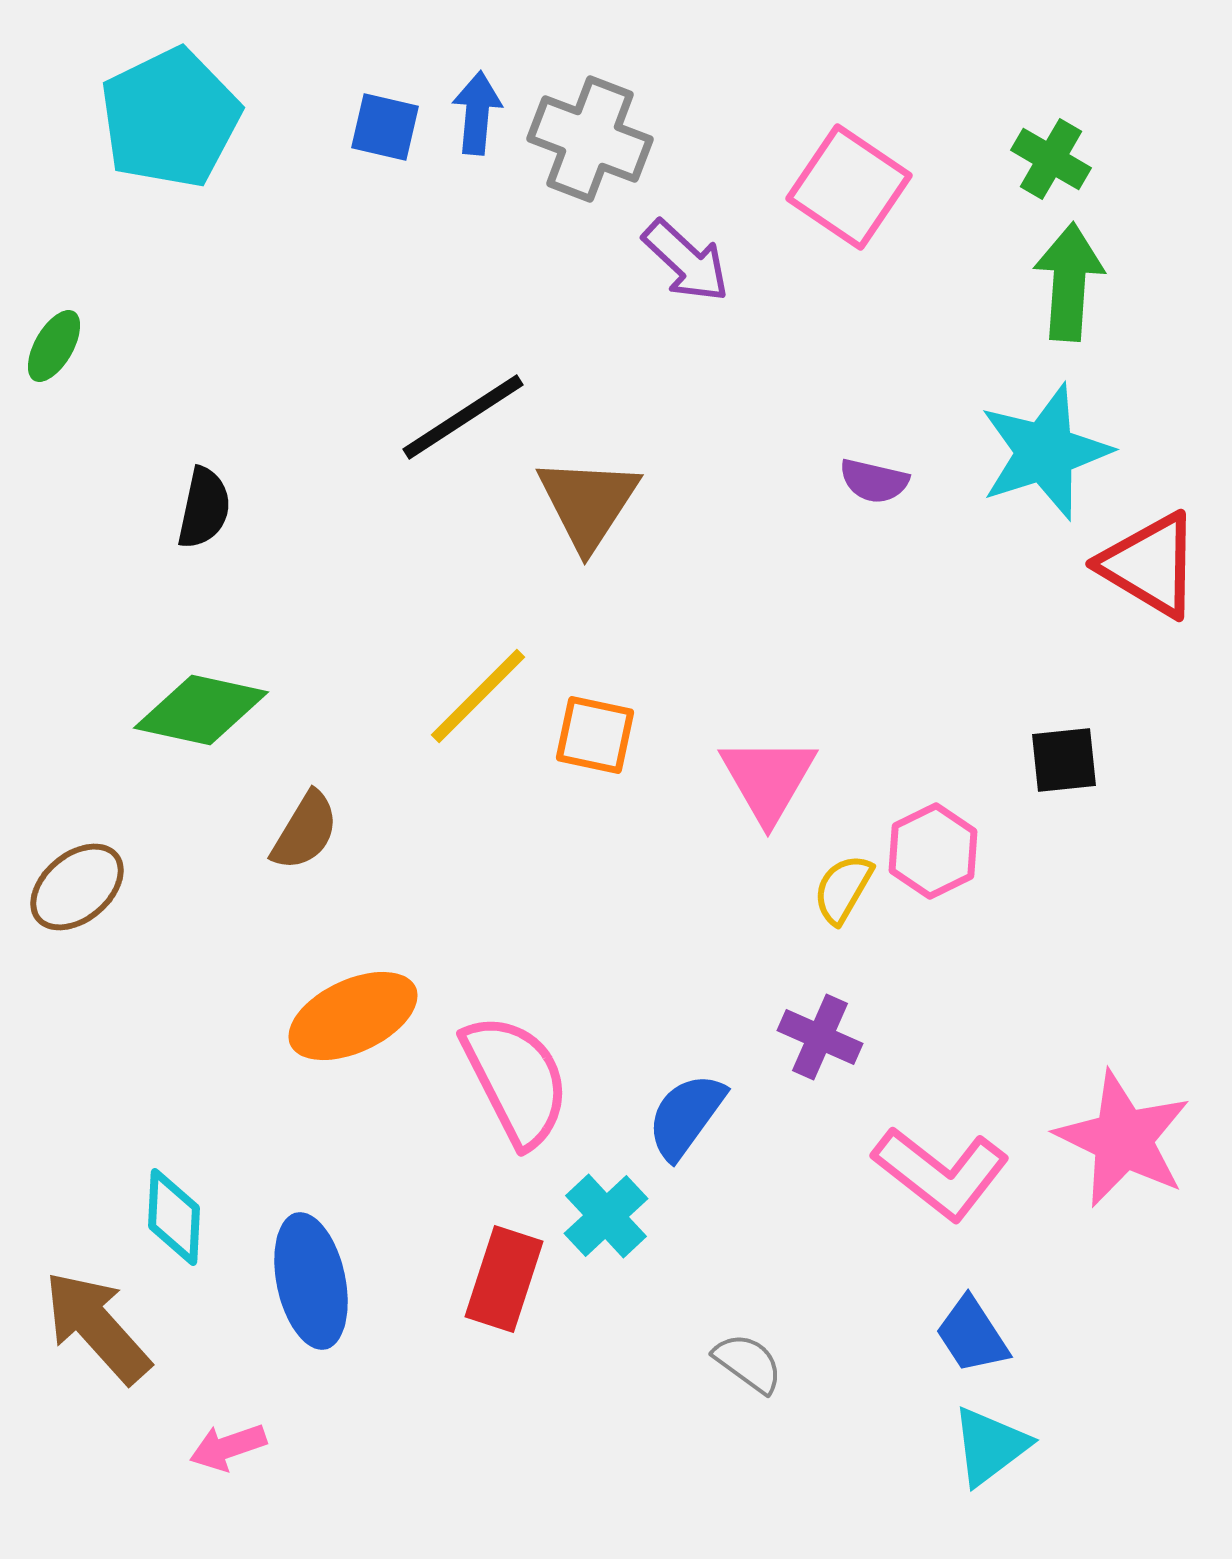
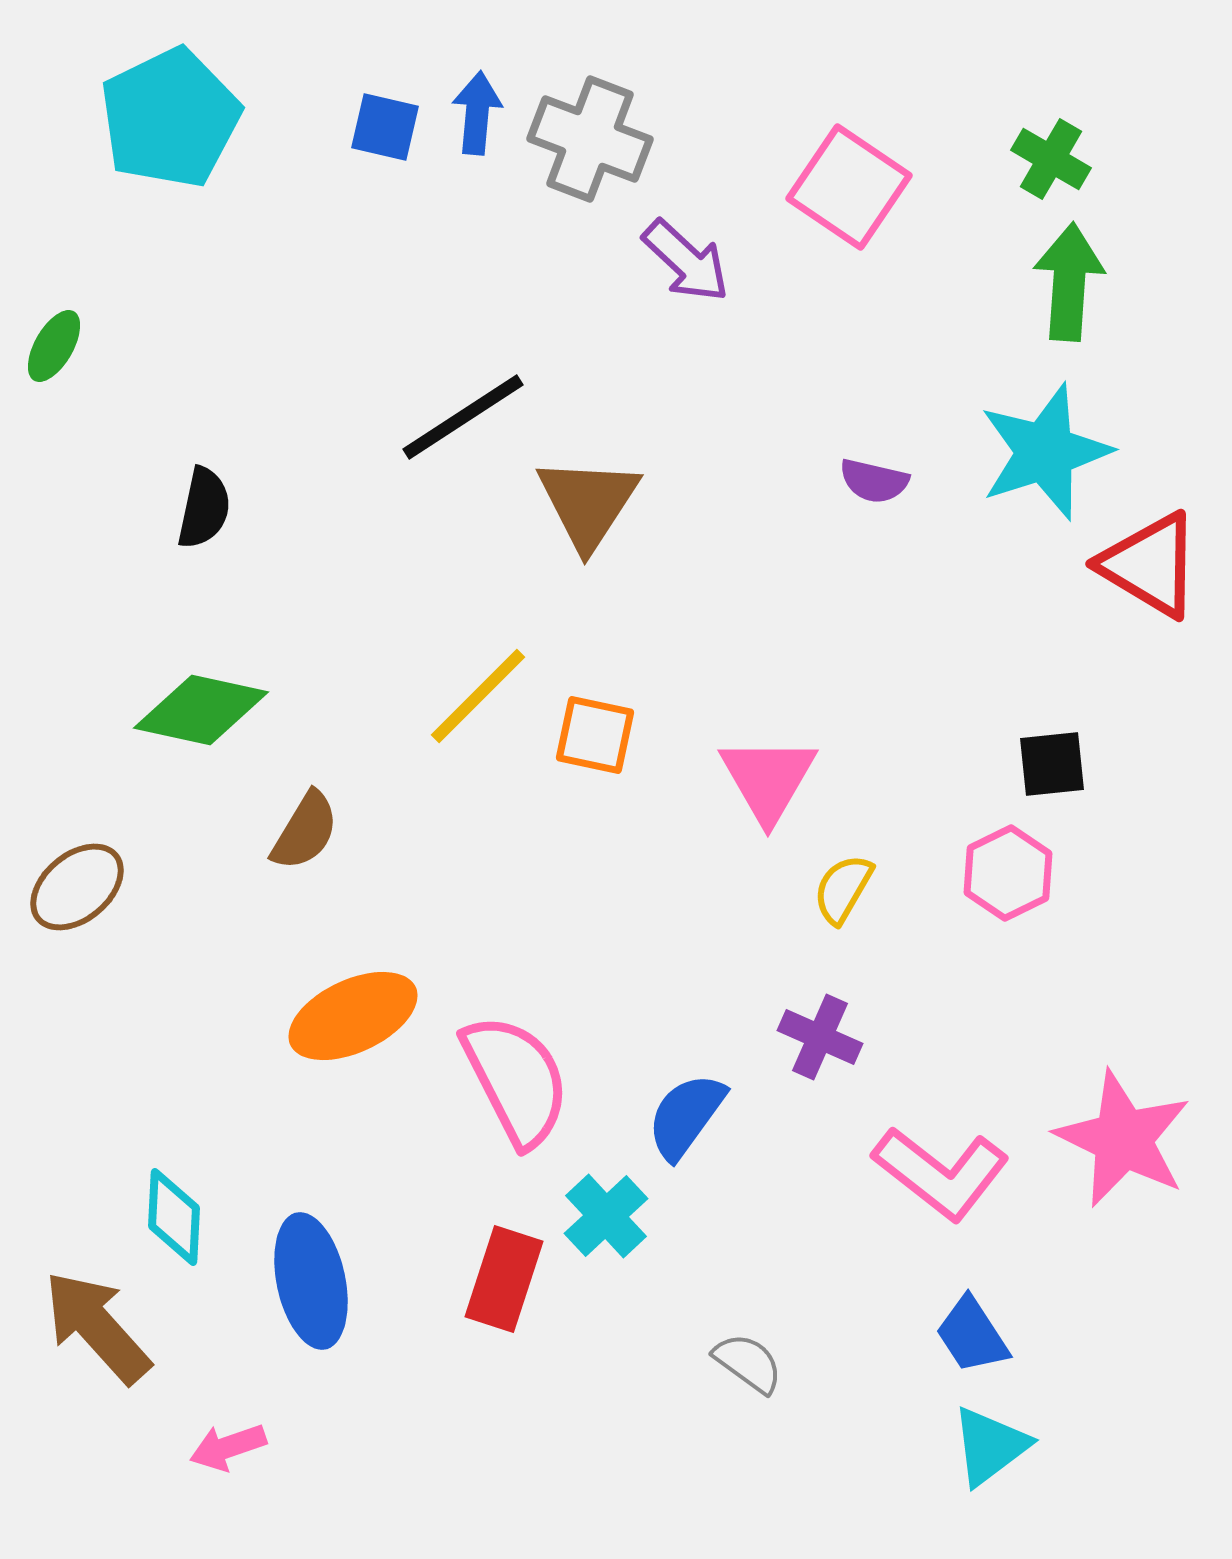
black square: moved 12 px left, 4 px down
pink hexagon: moved 75 px right, 22 px down
